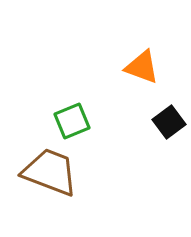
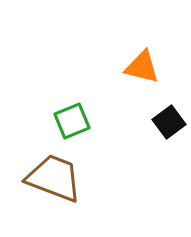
orange triangle: rotated 6 degrees counterclockwise
brown trapezoid: moved 4 px right, 6 px down
